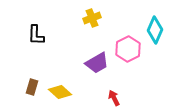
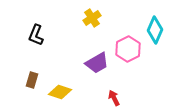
yellow cross: rotated 12 degrees counterclockwise
black L-shape: rotated 20 degrees clockwise
brown rectangle: moved 7 px up
yellow diamond: rotated 25 degrees counterclockwise
